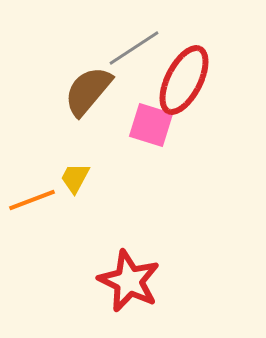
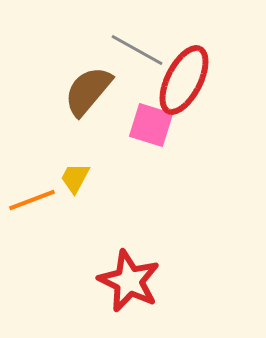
gray line: moved 3 px right, 2 px down; rotated 62 degrees clockwise
